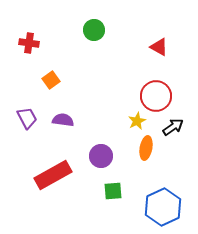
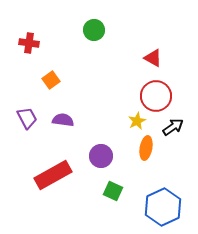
red triangle: moved 6 px left, 11 px down
green square: rotated 30 degrees clockwise
